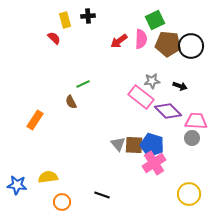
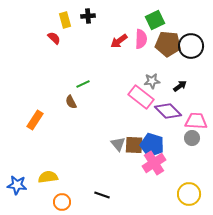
black arrow: rotated 56 degrees counterclockwise
